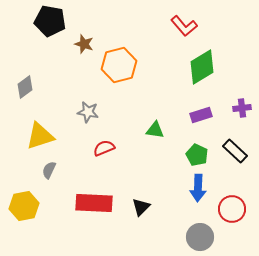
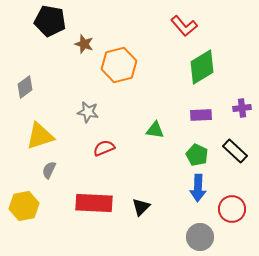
purple rectangle: rotated 15 degrees clockwise
